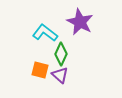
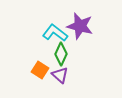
purple star: moved 4 px down; rotated 12 degrees counterclockwise
cyan L-shape: moved 10 px right
orange square: rotated 18 degrees clockwise
